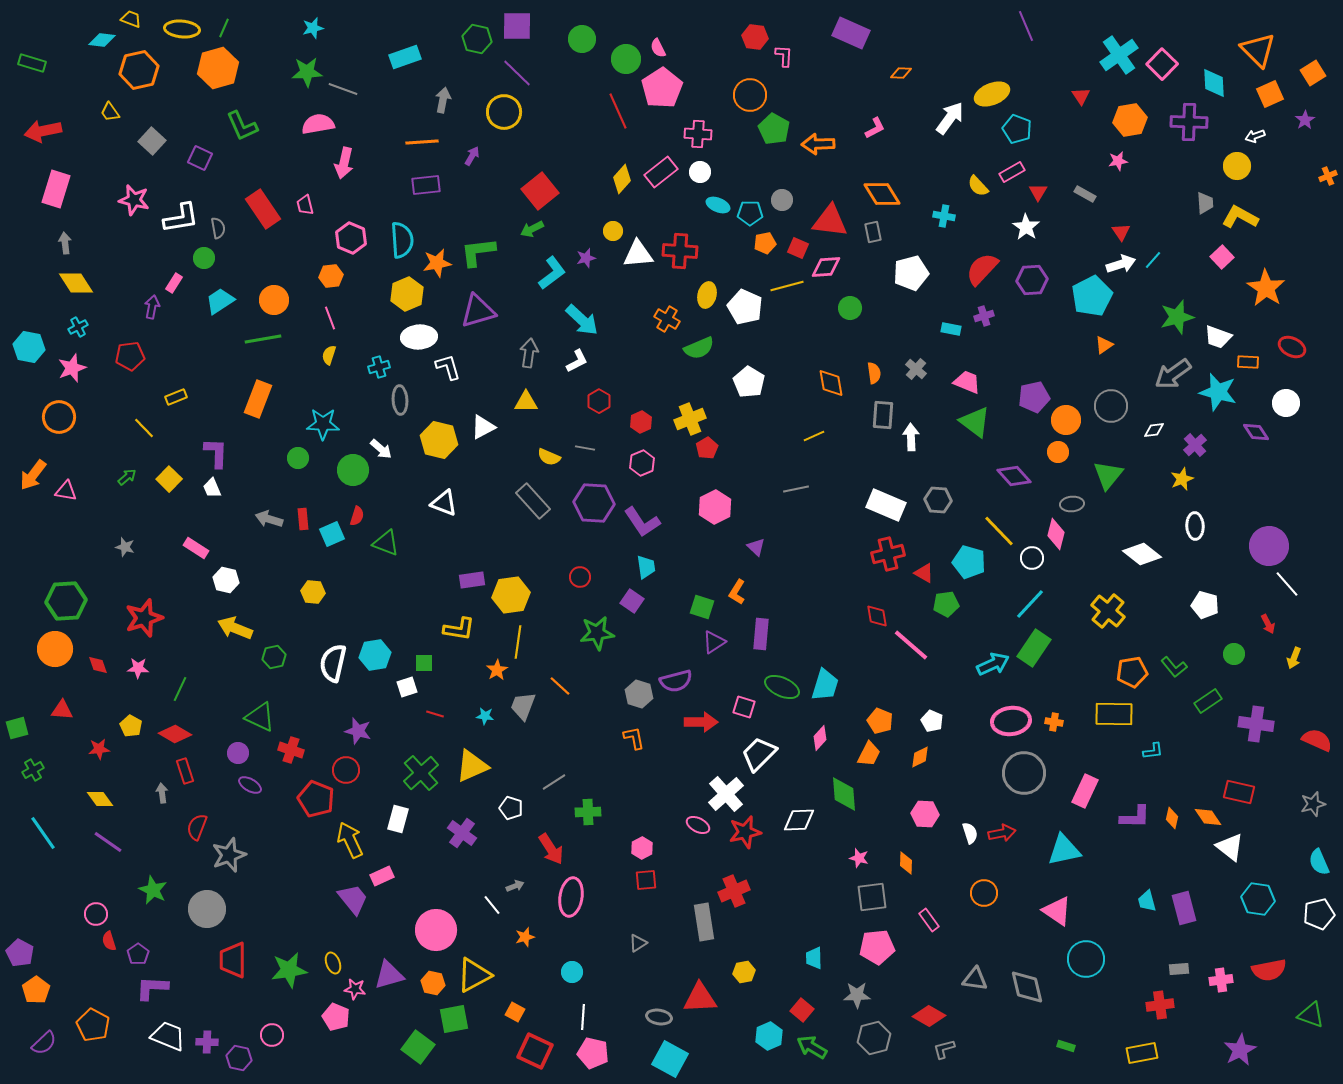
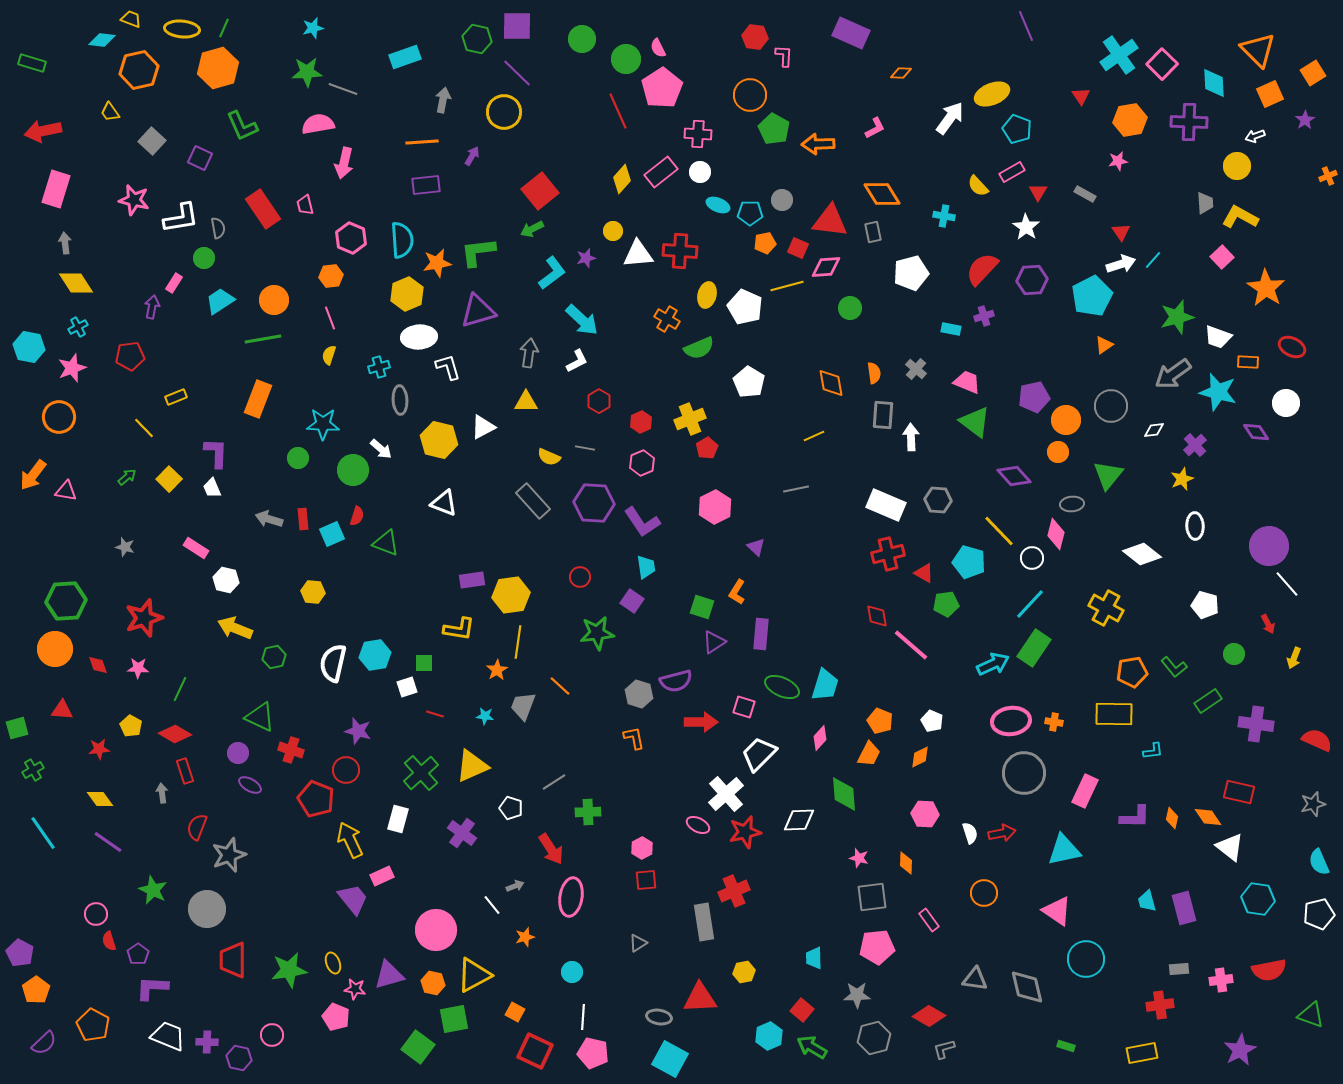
yellow cross at (1108, 611): moved 2 px left, 3 px up; rotated 12 degrees counterclockwise
